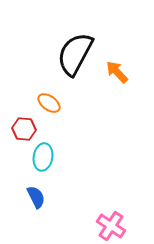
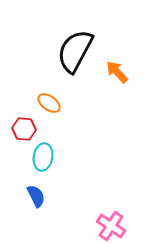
black semicircle: moved 3 px up
blue semicircle: moved 1 px up
